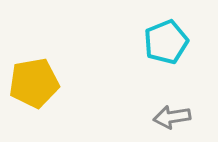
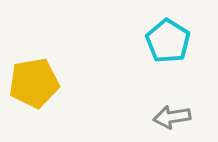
cyan pentagon: moved 2 px right, 1 px up; rotated 18 degrees counterclockwise
